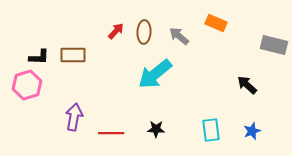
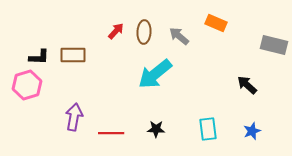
cyan rectangle: moved 3 px left, 1 px up
